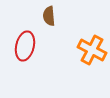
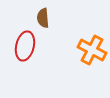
brown semicircle: moved 6 px left, 2 px down
